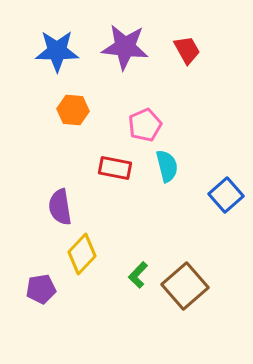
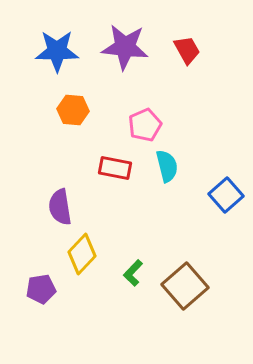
green L-shape: moved 5 px left, 2 px up
